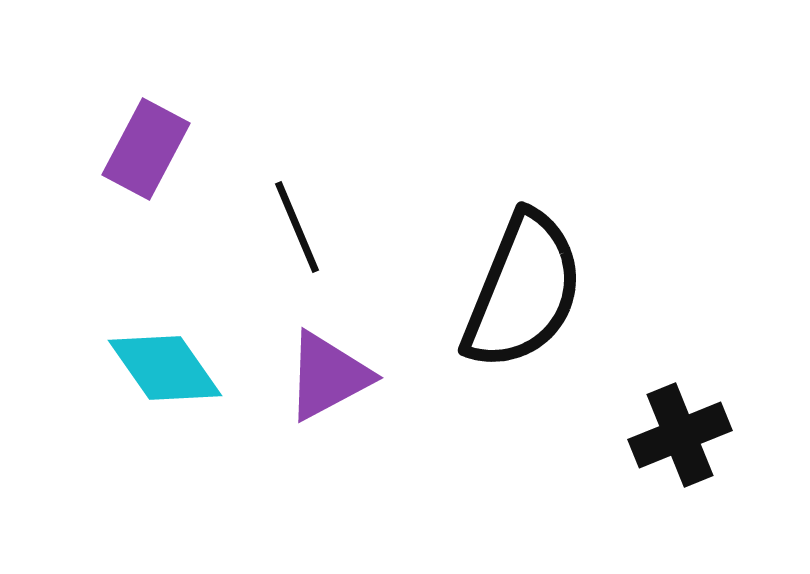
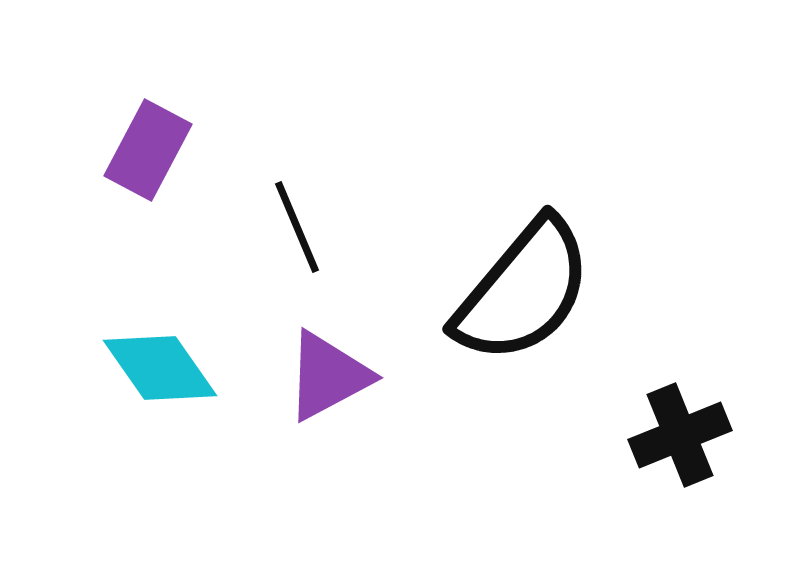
purple rectangle: moved 2 px right, 1 px down
black semicircle: rotated 18 degrees clockwise
cyan diamond: moved 5 px left
